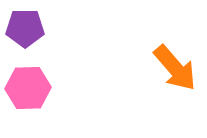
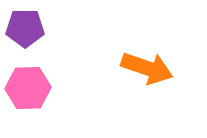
orange arrow: moved 28 px left; rotated 30 degrees counterclockwise
